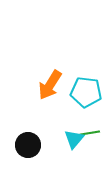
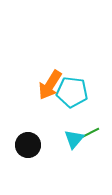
cyan pentagon: moved 14 px left
green line: rotated 18 degrees counterclockwise
